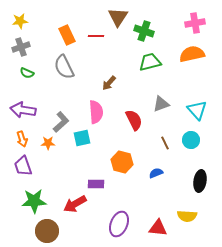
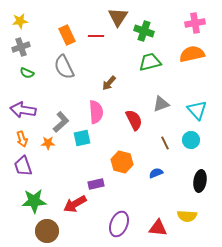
purple rectangle: rotated 14 degrees counterclockwise
